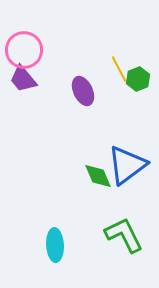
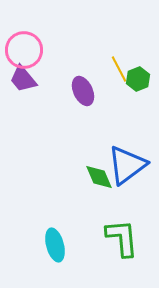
green diamond: moved 1 px right, 1 px down
green L-shape: moved 2 px left, 3 px down; rotated 21 degrees clockwise
cyan ellipse: rotated 12 degrees counterclockwise
